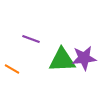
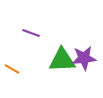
purple line: moved 6 px up
